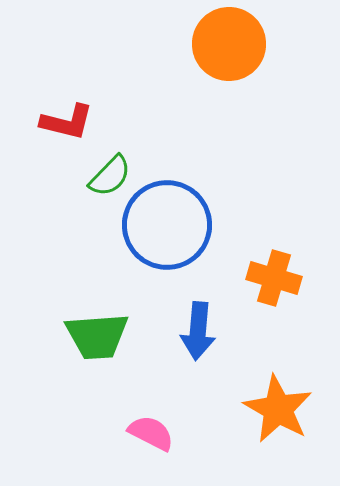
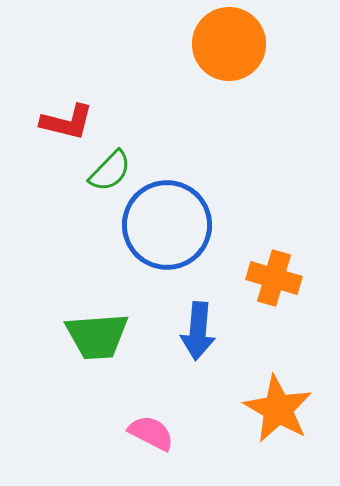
green semicircle: moved 5 px up
